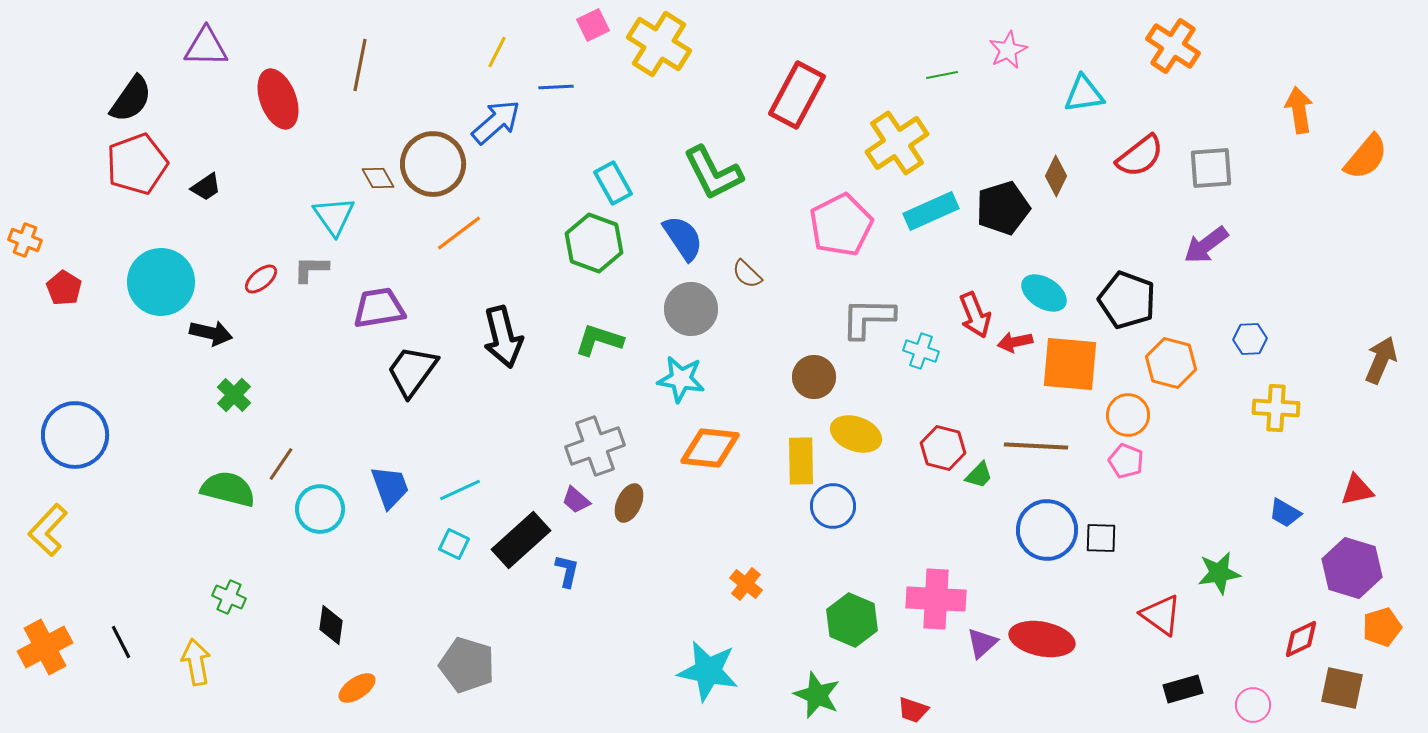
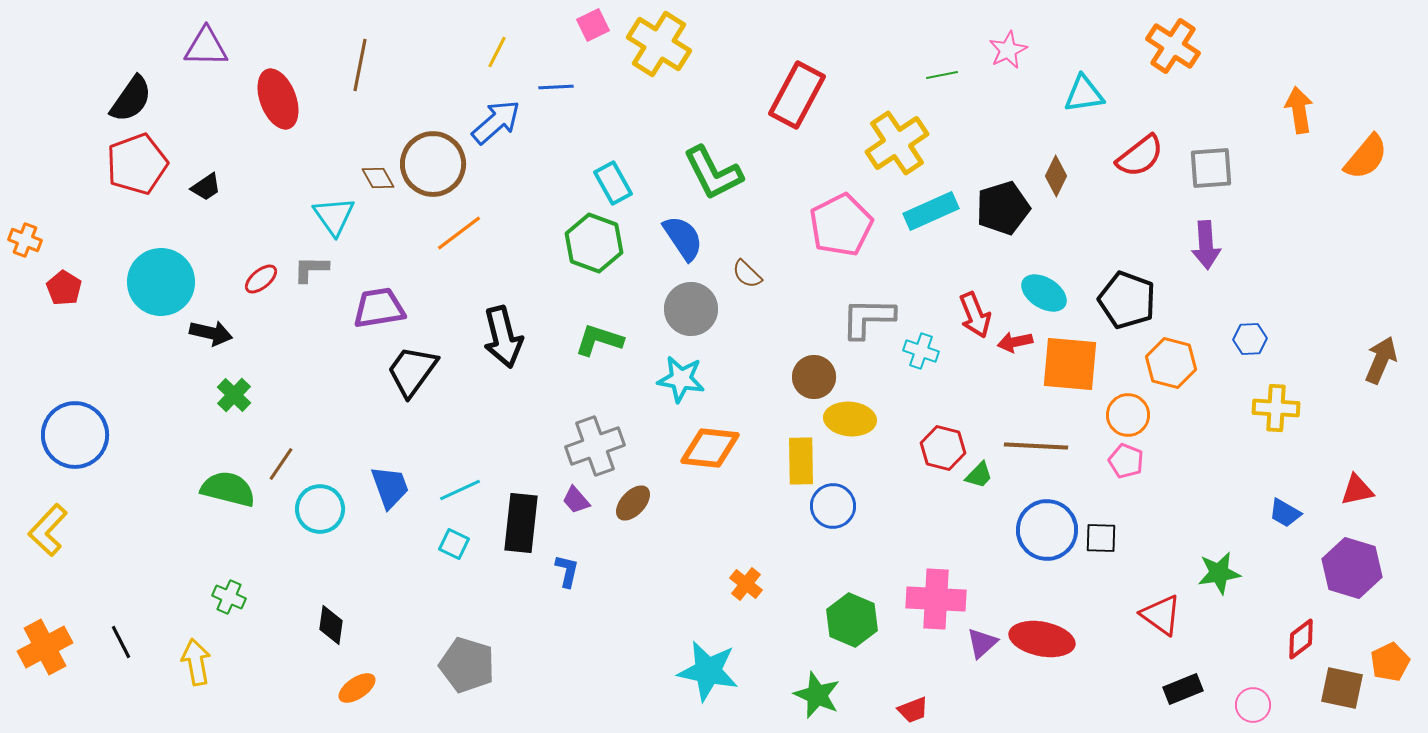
purple arrow at (1206, 245): rotated 57 degrees counterclockwise
yellow ellipse at (856, 434): moved 6 px left, 15 px up; rotated 15 degrees counterclockwise
purple trapezoid at (576, 500): rotated 8 degrees clockwise
brown ellipse at (629, 503): moved 4 px right; rotated 18 degrees clockwise
black rectangle at (521, 540): moved 17 px up; rotated 42 degrees counterclockwise
orange pentagon at (1382, 627): moved 8 px right, 35 px down; rotated 9 degrees counterclockwise
red diamond at (1301, 639): rotated 12 degrees counterclockwise
black rectangle at (1183, 689): rotated 6 degrees counterclockwise
red trapezoid at (913, 710): rotated 40 degrees counterclockwise
